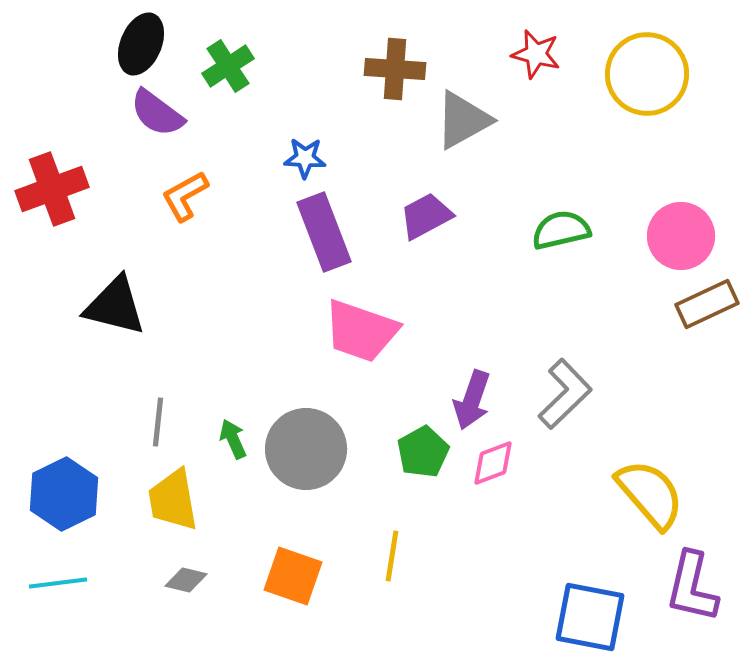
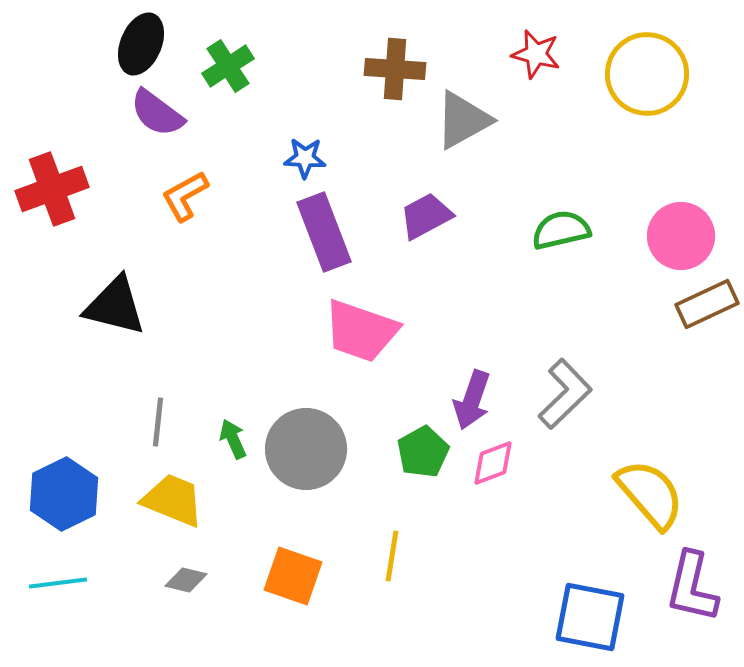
yellow trapezoid: rotated 122 degrees clockwise
